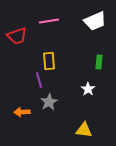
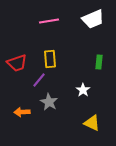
white trapezoid: moved 2 px left, 2 px up
red trapezoid: moved 27 px down
yellow rectangle: moved 1 px right, 2 px up
purple line: rotated 56 degrees clockwise
white star: moved 5 px left, 1 px down
gray star: rotated 12 degrees counterclockwise
yellow triangle: moved 8 px right, 7 px up; rotated 18 degrees clockwise
